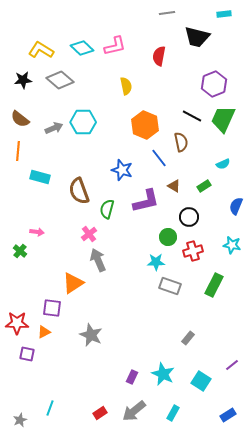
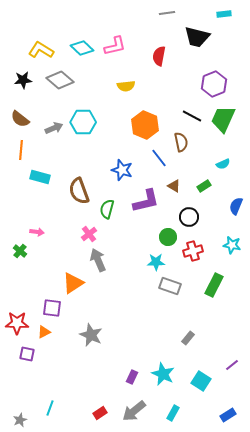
yellow semicircle at (126, 86): rotated 96 degrees clockwise
orange line at (18, 151): moved 3 px right, 1 px up
